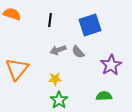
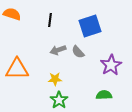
blue square: moved 1 px down
orange triangle: rotated 50 degrees clockwise
green semicircle: moved 1 px up
